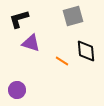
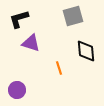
orange line: moved 3 px left, 7 px down; rotated 40 degrees clockwise
